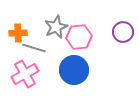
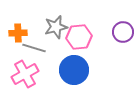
gray star: rotated 10 degrees clockwise
